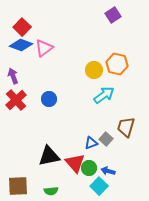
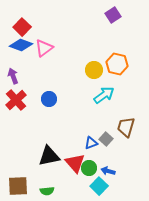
green semicircle: moved 4 px left
